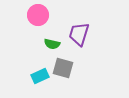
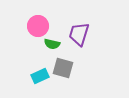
pink circle: moved 11 px down
